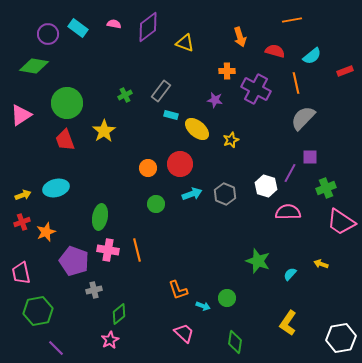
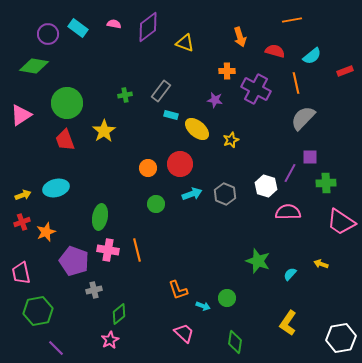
green cross at (125, 95): rotated 16 degrees clockwise
green cross at (326, 188): moved 5 px up; rotated 18 degrees clockwise
